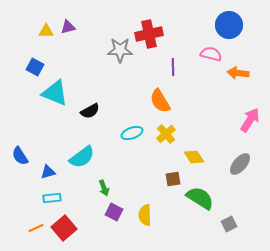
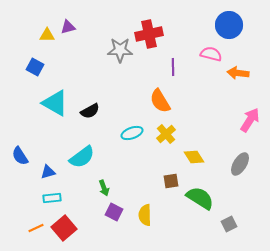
yellow triangle: moved 1 px right, 4 px down
cyan triangle: moved 10 px down; rotated 8 degrees clockwise
gray ellipse: rotated 10 degrees counterclockwise
brown square: moved 2 px left, 2 px down
